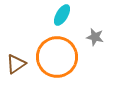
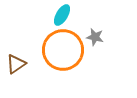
orange circle: moved 6 px right, 7 px up
